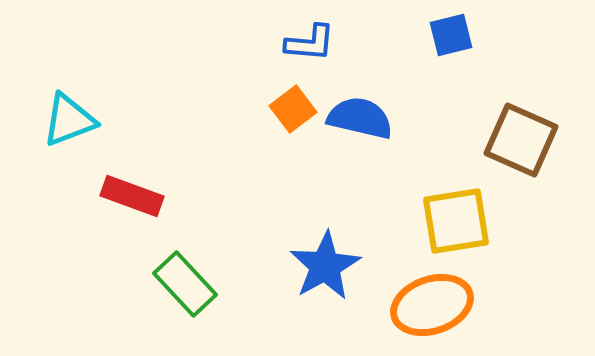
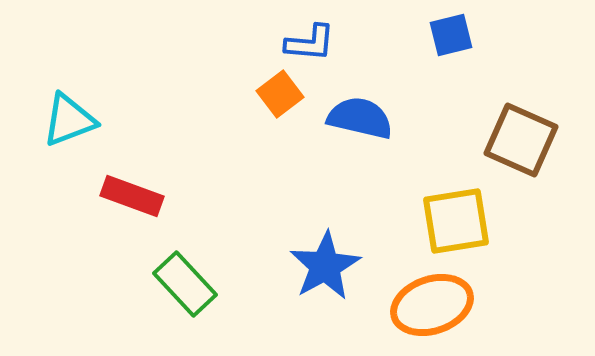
orange square: moved 13 px left, 15 px up
